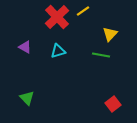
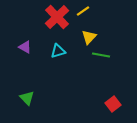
yellow triangle: moved 21 px left, 3 px down
